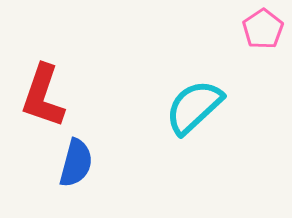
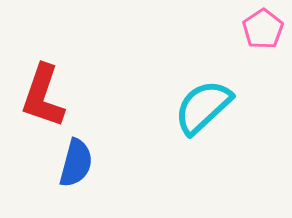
cyan semicircle: moved 9 px right
